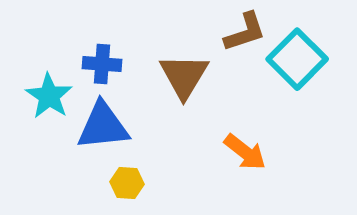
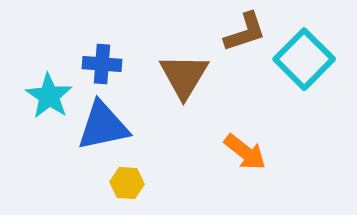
cyan square: moved 7 px right
blue triangle: rotated 6 degrees counterclockwise
